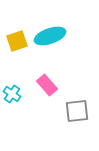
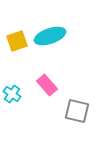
gray square: rotated 20 degrees clockwise
